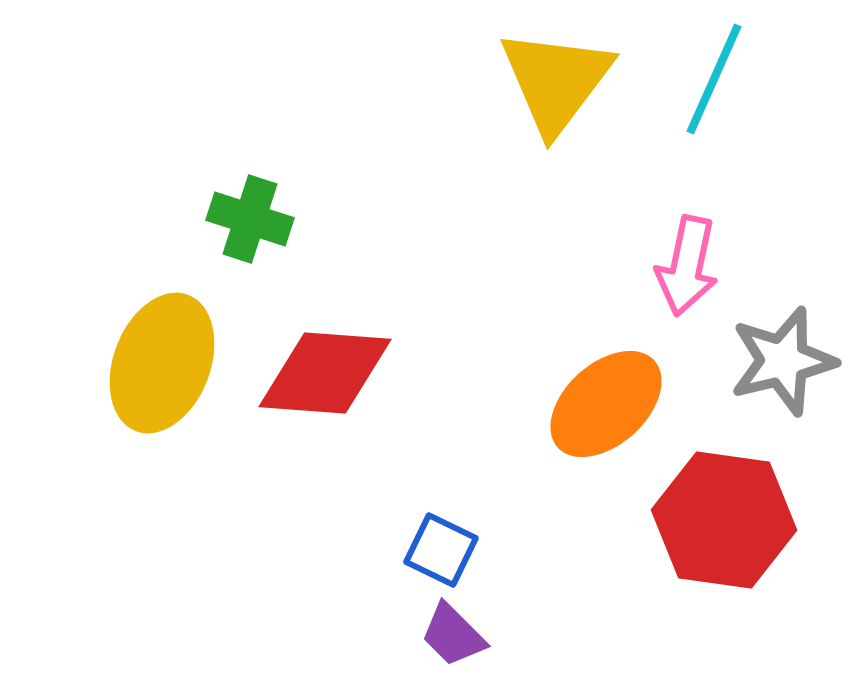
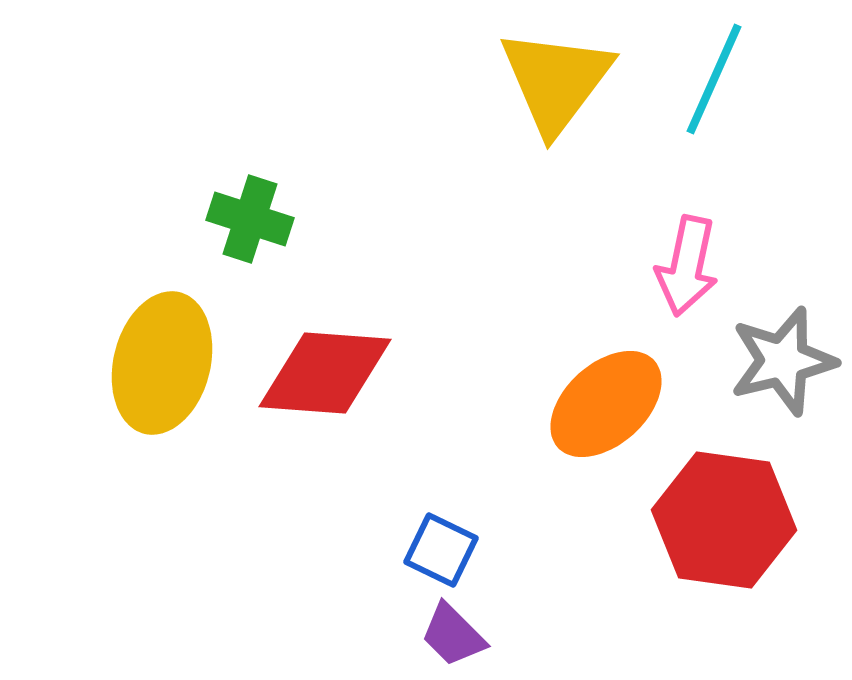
yellow ellipse: rotated 7 degrees counterclockwise
